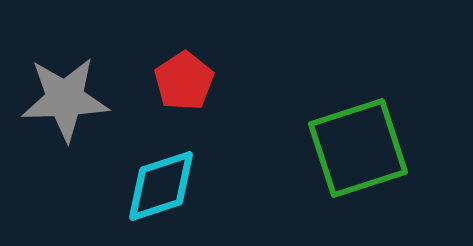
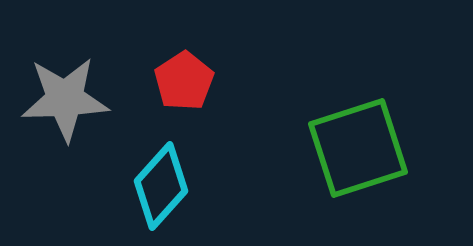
cyan diamond: rotated 30 degrees counterclockwise
